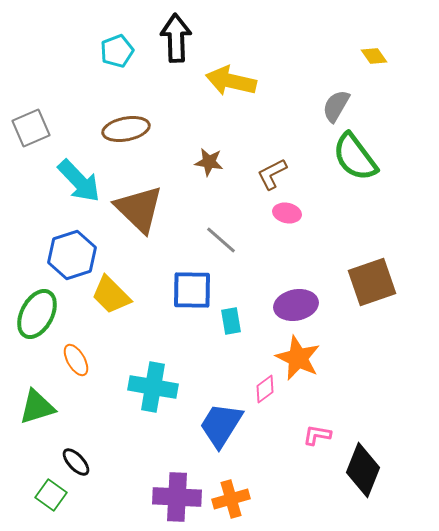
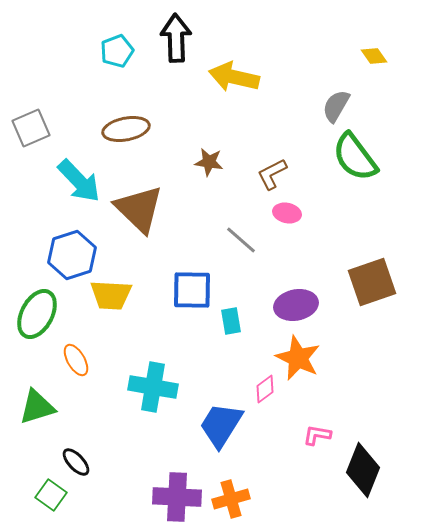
yellow arrow: moved 3 px right, 4 px up
gray line: moved 20 px right
yellow trapezoid: rotated 42 degrees counterclockwise
